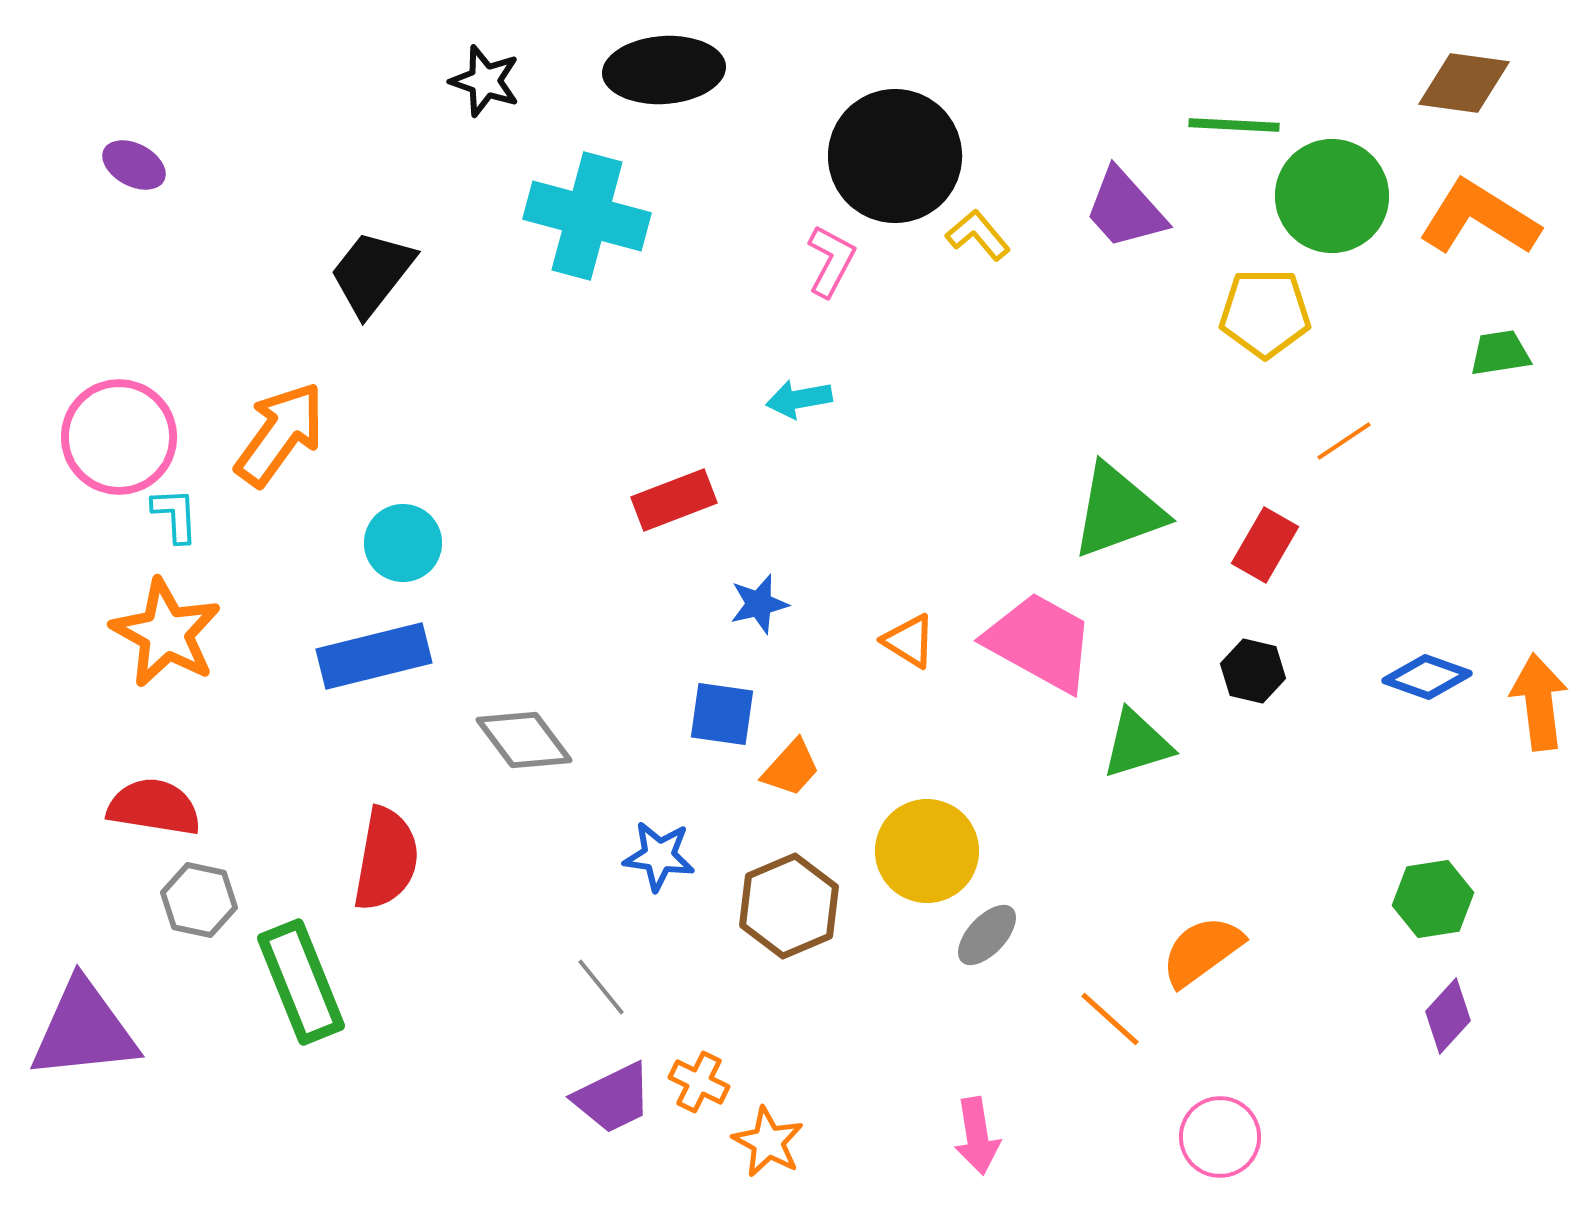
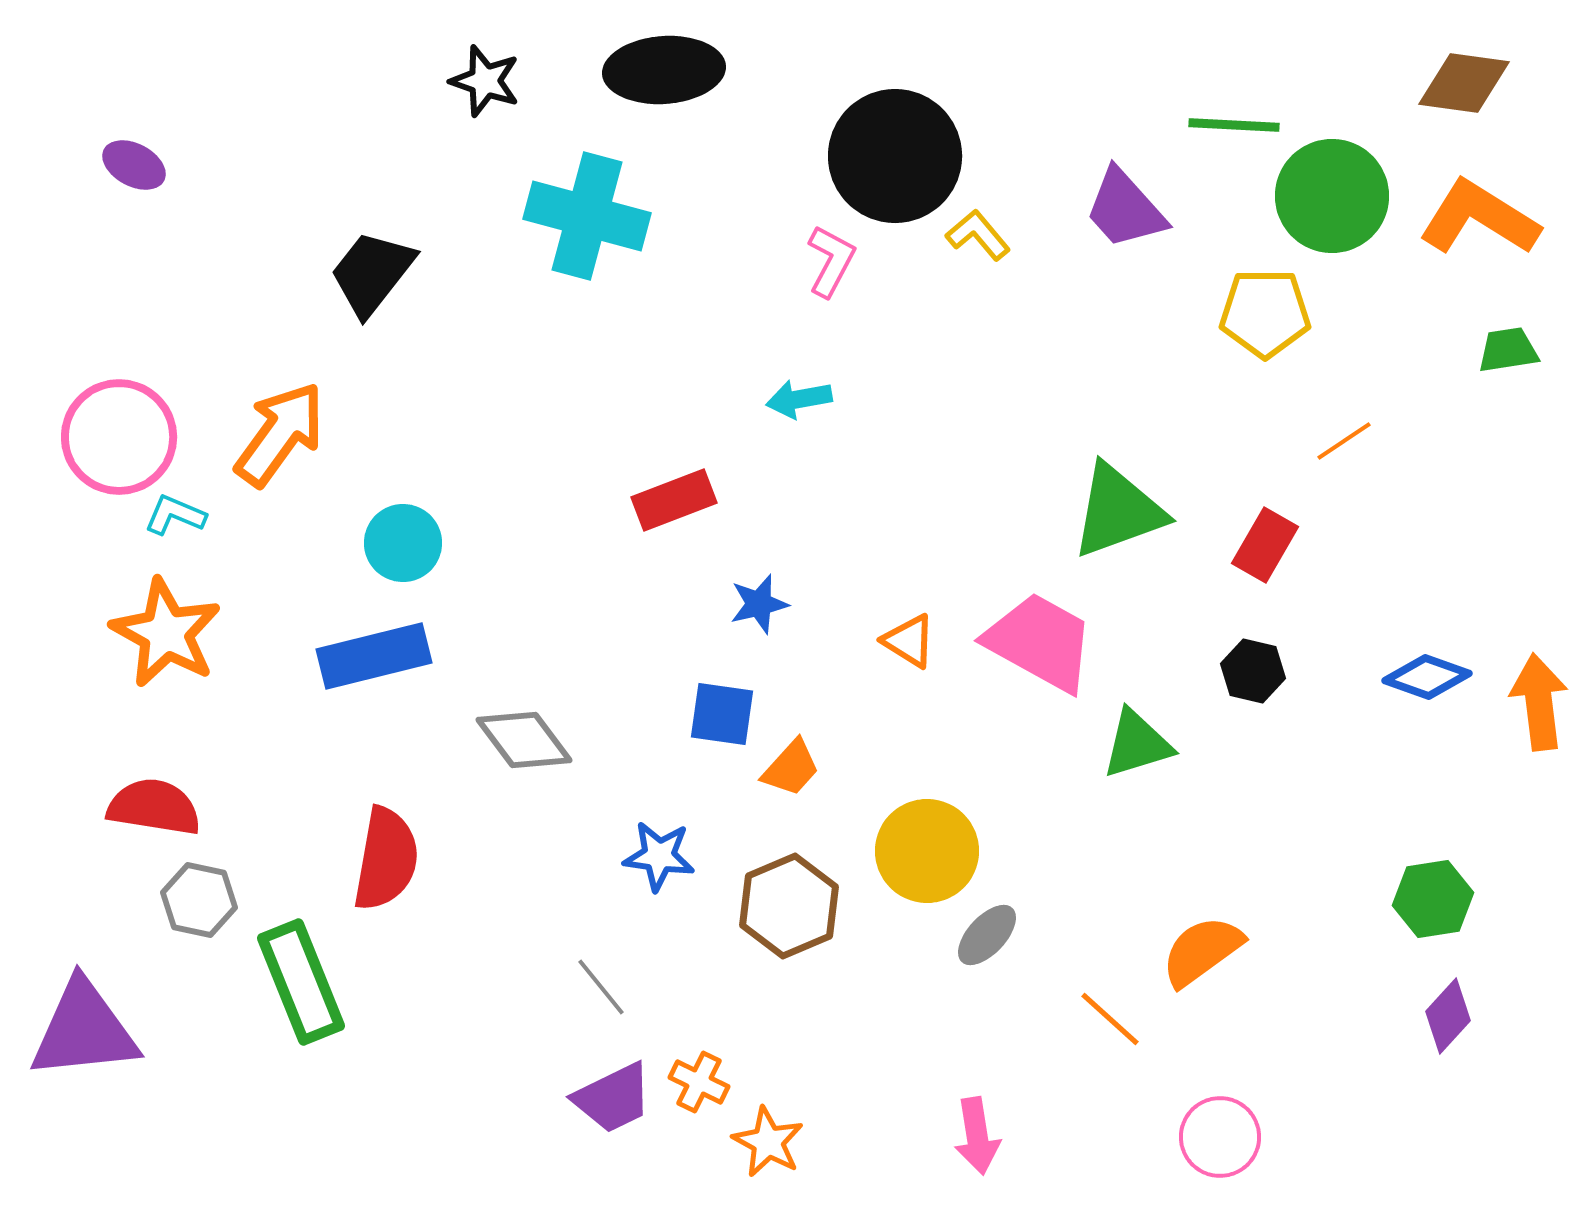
green trapezoid at (1500, 353): moved 8 px right, 3 px up
cyan L-shape at (175, 515): rotated 64 degrees counterclockwise
